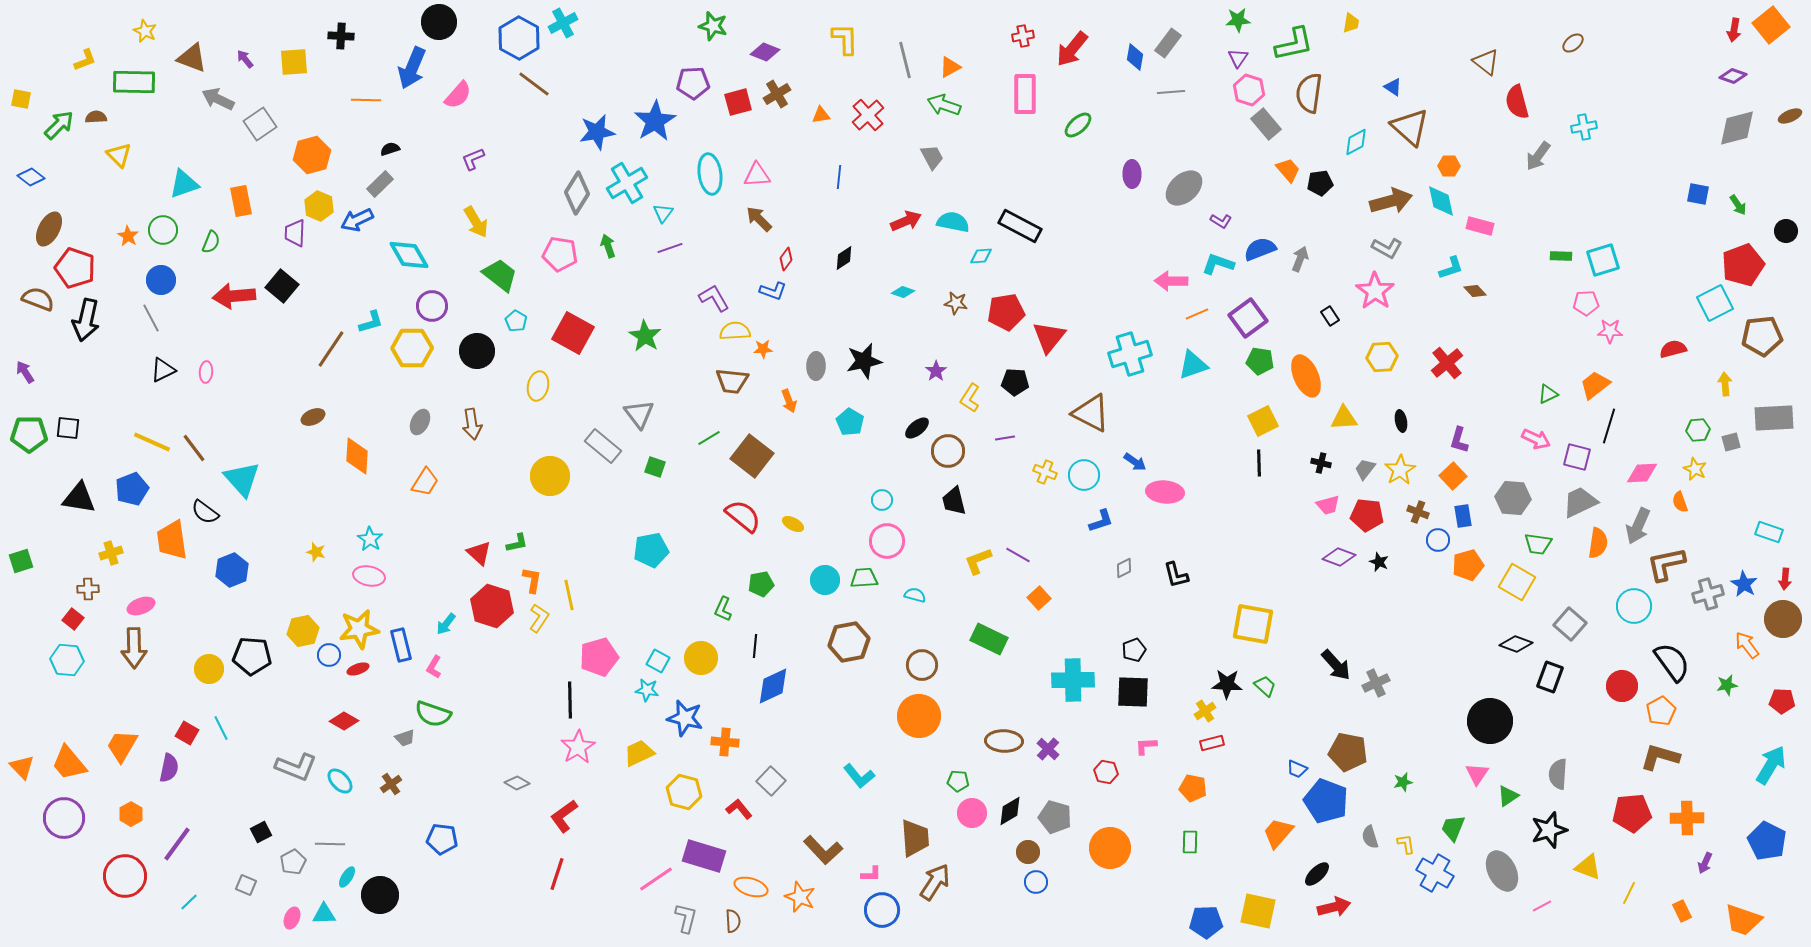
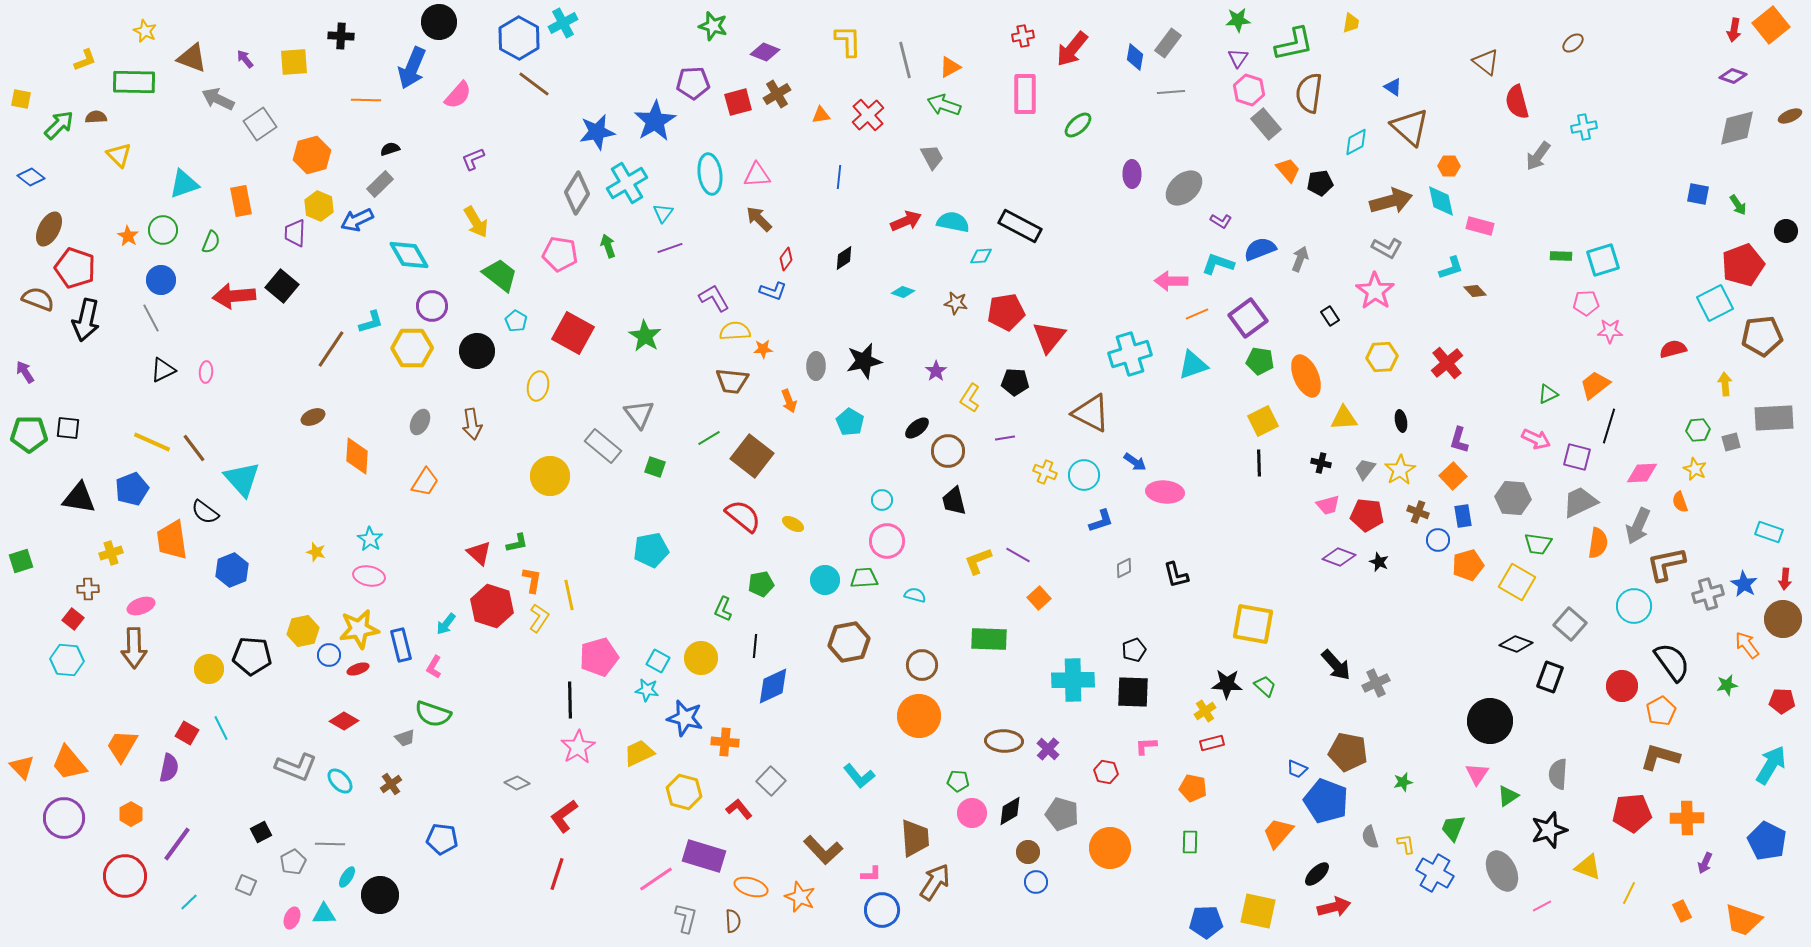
yellow L-shape at (845, 39): moved 3 px right, 2 px down
green rectangle at (989, 639): rotated 24 degrees counterclockwise
gray pentagon at (1055, 817): moved 7 px right, 3 px up
